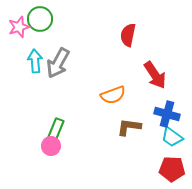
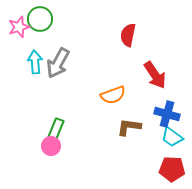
cyan arrow: moved 1 px down
